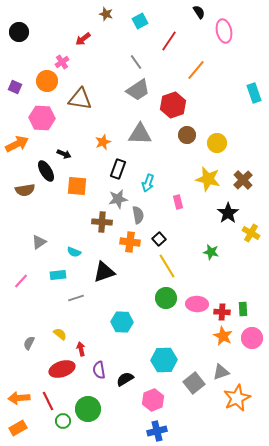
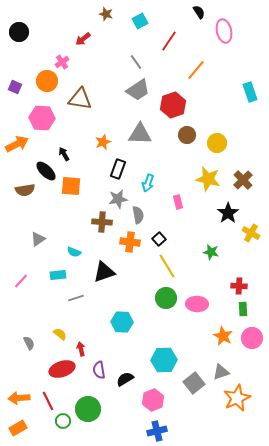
cyan rectangle at (254, 93): moved 4 px left, 1 px up
black arrow at (64, 154): rotated 144 degrees counterclockwise
black ellipse at (46, 171): rotated 15 degrees counterclockwise
orange square at (77, 186): moved 6 px left
gray triangle at (39, 242): moved 1 px left, 3 px up
red cross at (222, 312): moved 17 px right, 26 px up
gray semicircle at (29, 343): rotated 128 degrees clockwise
